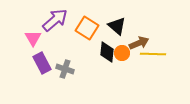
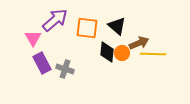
orange square: rotated 25 degrees counterclockwise
